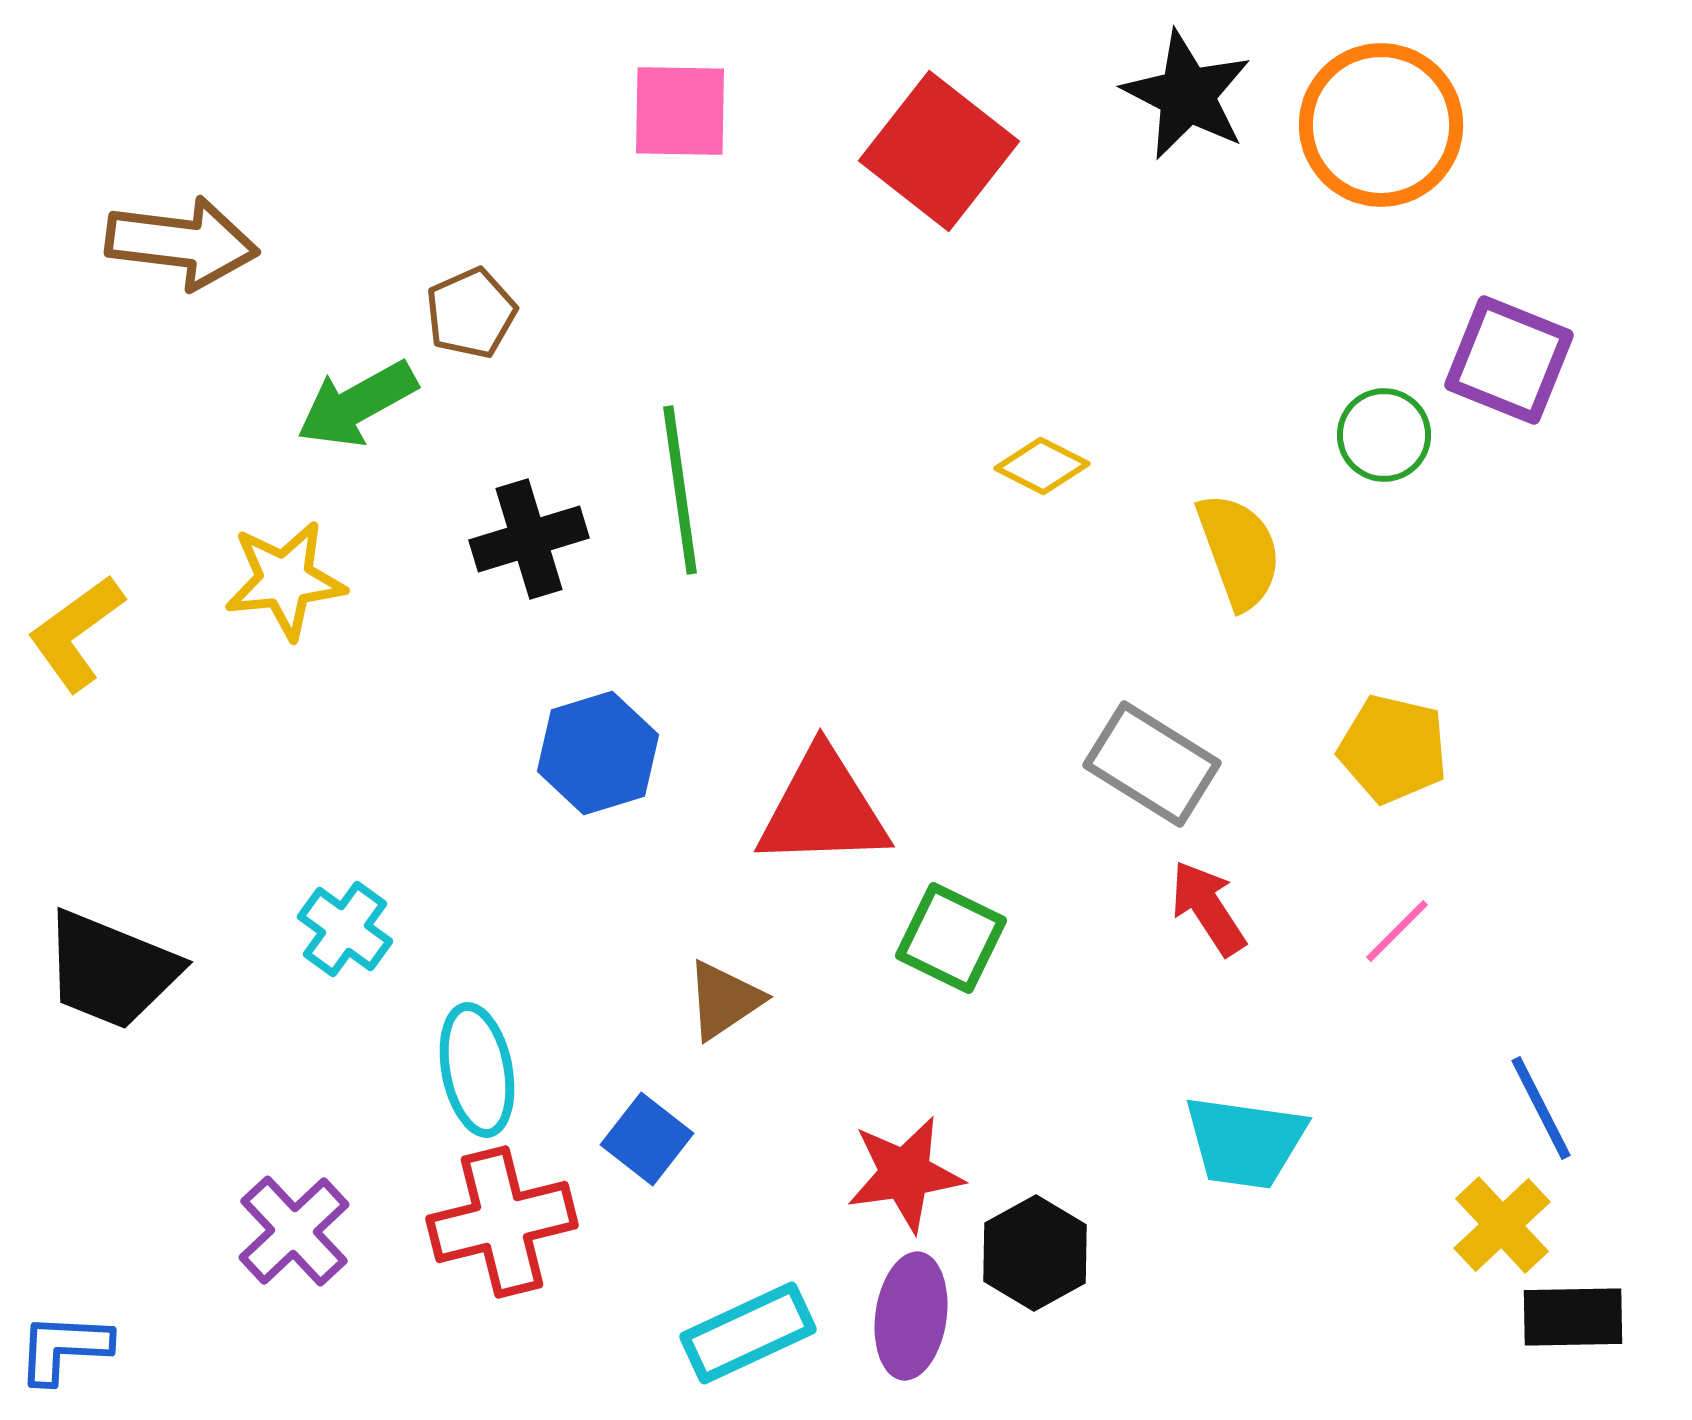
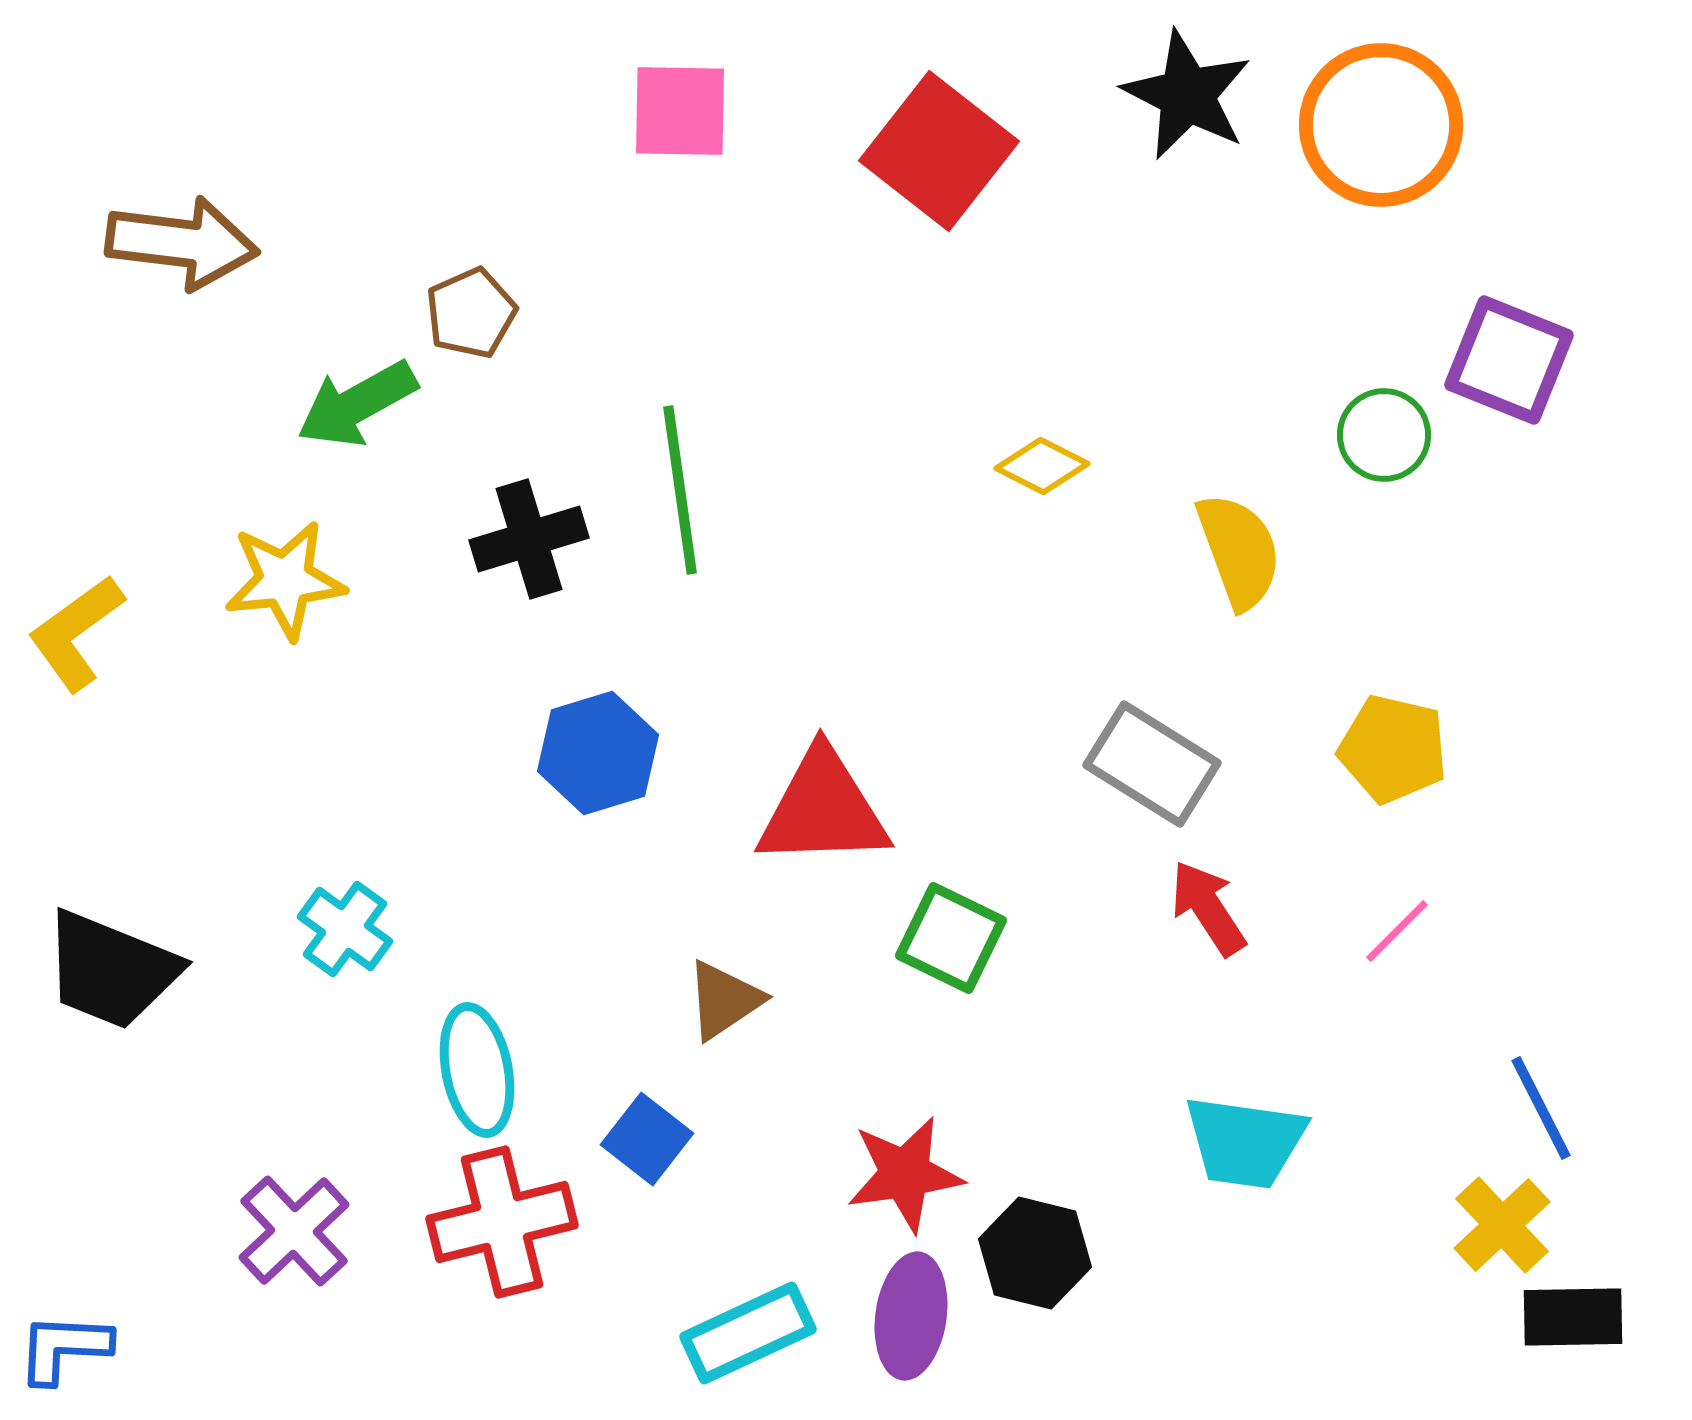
black hexagon: rotated 17 degrees counterclockwise
